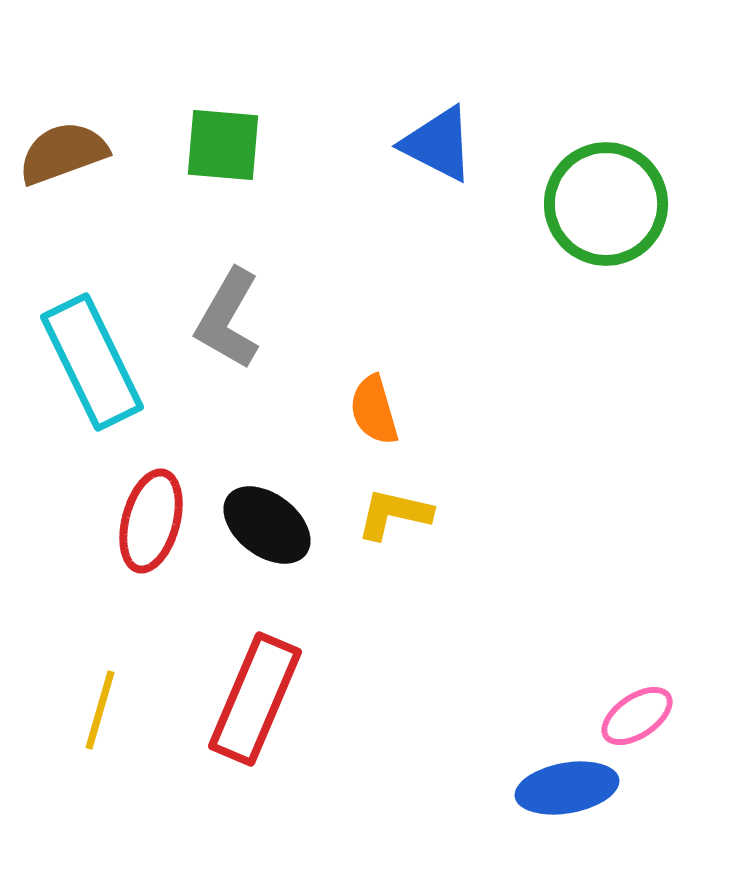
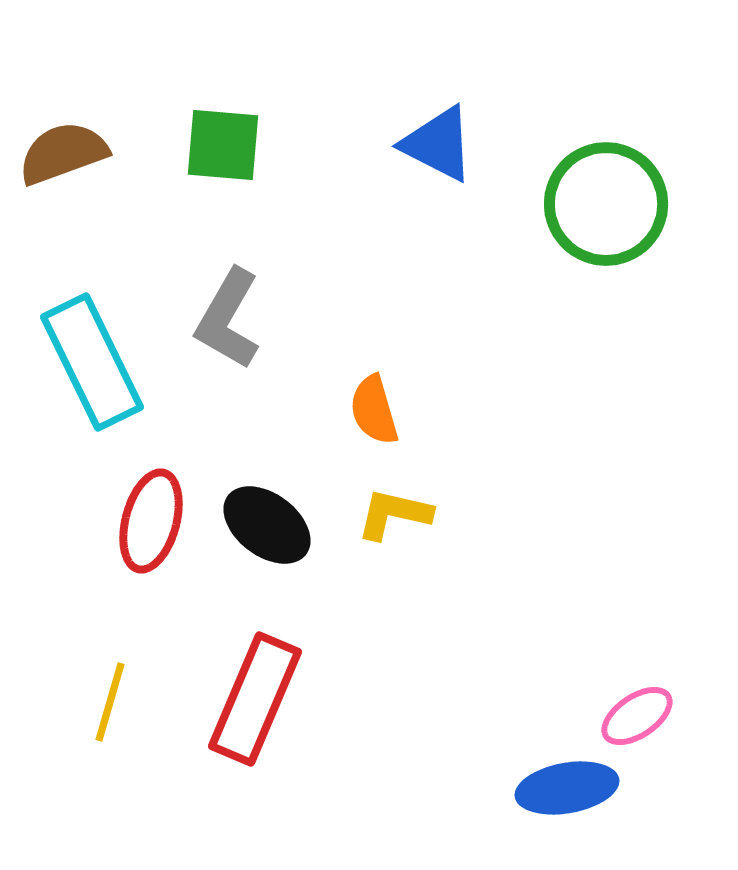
yellow line: moved 10 px right, 8 px up
